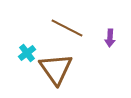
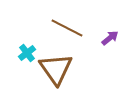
purple arrow: rotated 132 degrees counterclockwise
